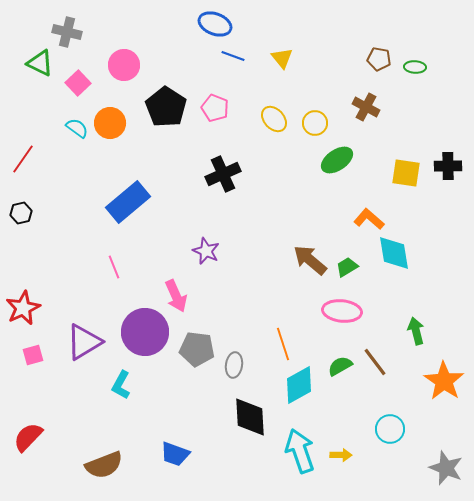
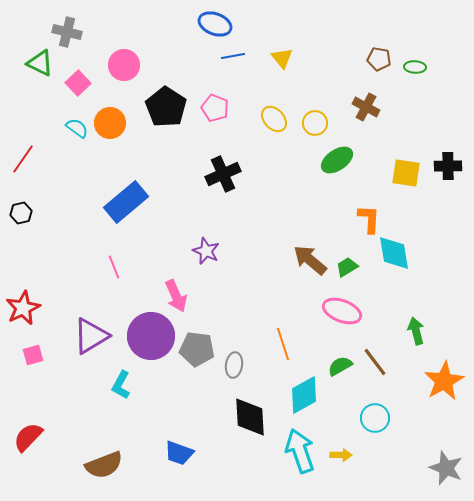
blue line at (233, 56): rotated 30 degrees counterclockwise
blue rectangle at (128, 202): moved 2 px left
orange L-shape at (369, 219): rotated 52 degrees clockwise
pink ellipse at (342, 311): rotated 15 degrees clockwise
purple circle at (145, 332): moved 6 px right, 4 px down
purple triangle at (84, 342): moved 7 px right, 6 px up
orange star at (444, 381): rotated 9 degrees clockwise
cyan diamond at (299, 385): moved 5 px right, 10 px down
cyan circle at (390, 429): moved 15 px left, 11 px up
blue trapezoid at (175, 454): moved 4 px right, 1 px up
